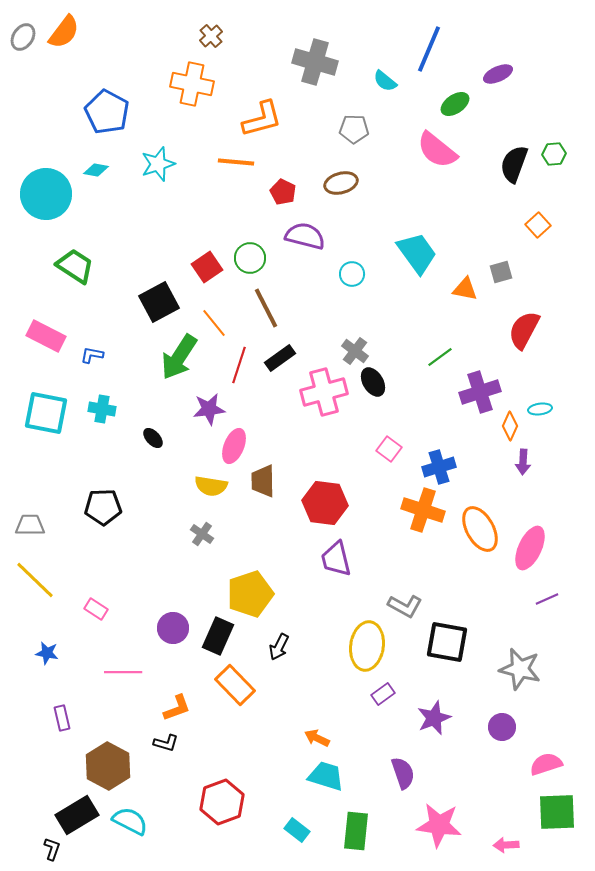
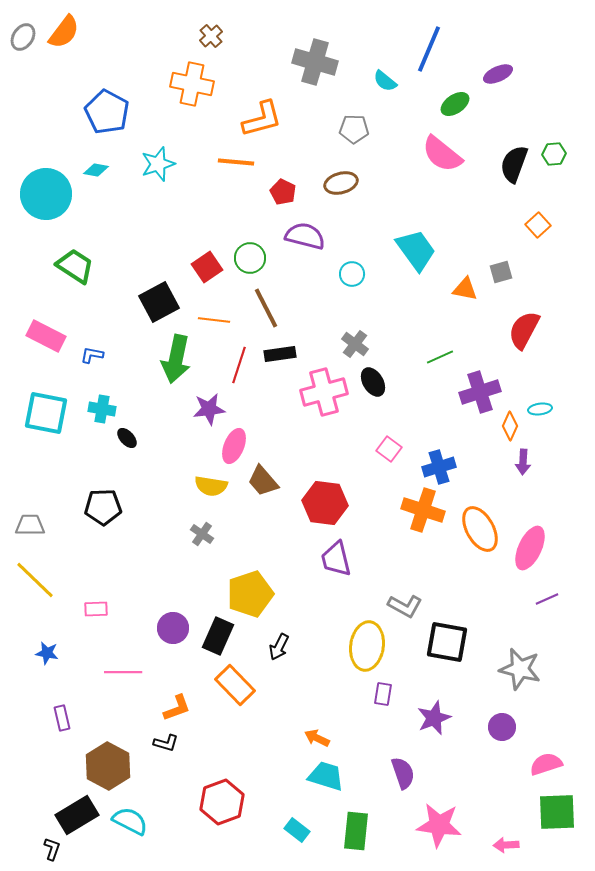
pink semicircle at (437, 150): moved 5 px right, 4 px down
cyan trapezoid at (417, 253): moved 1 px left, 3 px up
orange line at (214, 323): moved 3 px up; rotated 44 degrees counterclockwise
gray cross at (355, 351): moved 7 px up
green arrow at (179, 357): moved 3 px left, 2 px down; rotated 21 degrees counterclockwise
green line at (440, 357): rotated 12 degrees clockwise
black rectangle at (280, 358): moved 4 px up; rotated 28 degrees clockwise
black ellipse at (153, 438): moved 26 px left
brown trapezoid at (263, 481): rotated 40 degrees counterclockwise
pink rectangle at (96, 609): rotated 35 degrees counterclockwise
purple rectangle at (383, 694): rotated 45 degrees counterclockwise
